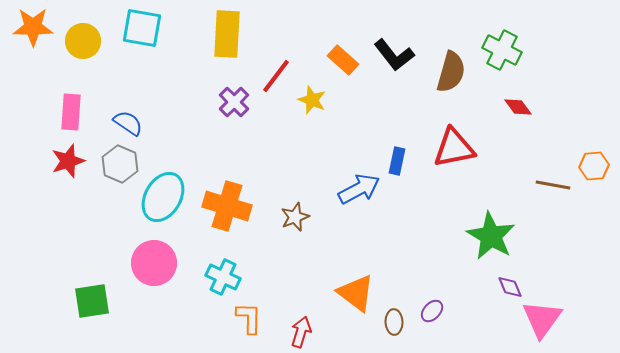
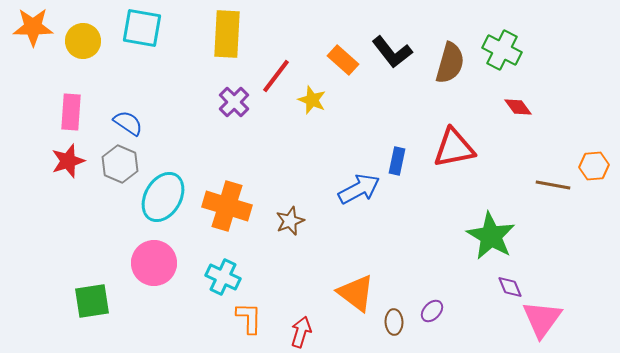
black L-shape: moved 2 px left, 3 px up
brown semicircle: moved 1 px left, 9 px up
brown star: moved 5 px left, 4 px down
